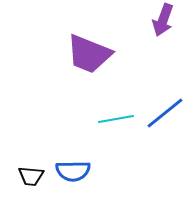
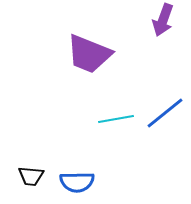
blue semicircle: moved 4 px right, 11 px down
